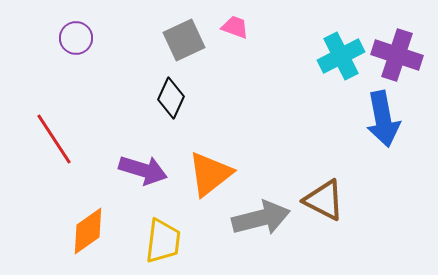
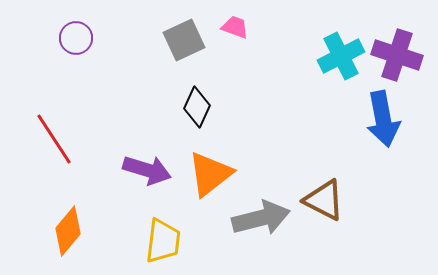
black diamond: moved 26 px right, 9 px down
purple arrow: moved 4 px right
orange diamond: moved 20 px left; rotated 15 degrees counterclockwise
